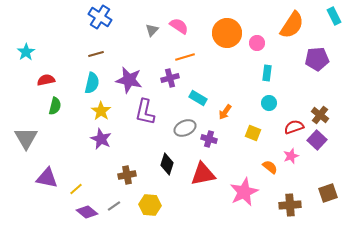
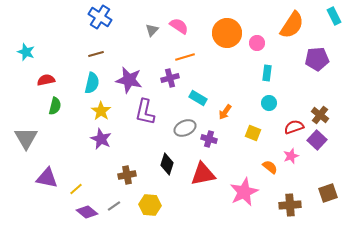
cyan star at (26, 52): rotated 18 degrees counterclockwise
